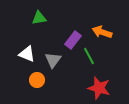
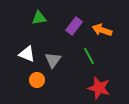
orange arrow: moved 2 px up
purple rectangle: moved 1 px right, 14 px up
